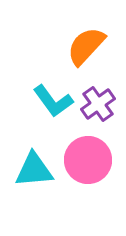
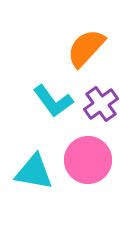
orange semicircle: moved 2 px down
purple cross: moved 3 px right
cyan triangle: moved 2 px down; rotated 15 degrees clockwise
